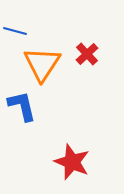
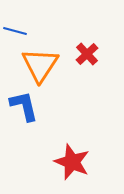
orange triangle: moved 2 px left, 1 px down
blue L-shape: moved 2 px right
